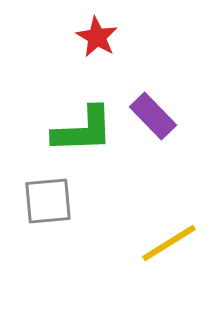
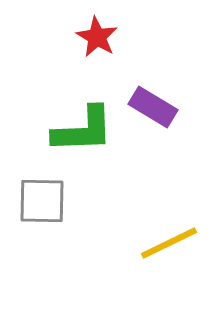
purple rectangle: moved 9 px up; rotated 15 degrees counterclockwise
gray square: moved 6 px left; rotated 6 degrees clockwise
yellow line: rotated 6 degrees clockwise
